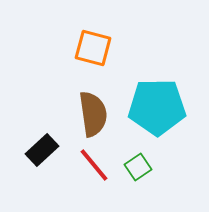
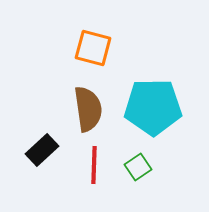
cyan pentagon: moved 4 px left
brown semicircle: moved 5 px left, 5 px up
red line: rotated 42 degrees clockwise
